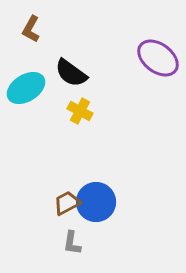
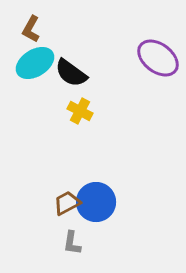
cyan ellipse: moved 9 px right, 25 px up
